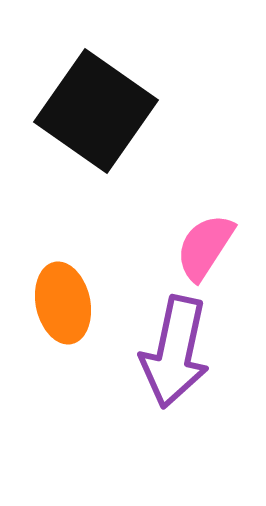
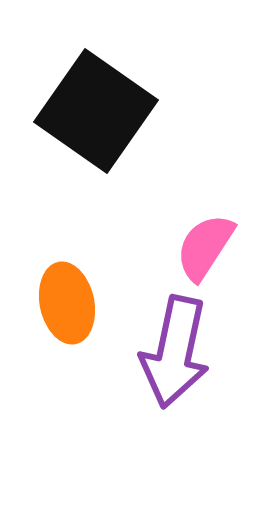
orange ellipse: moved 4 px right
